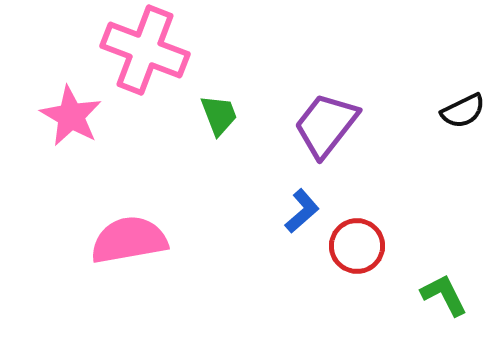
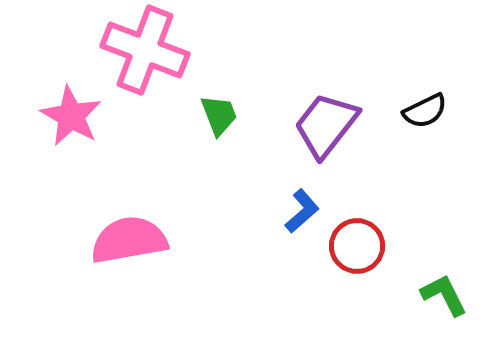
black semicircle: moved 38 px left
